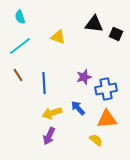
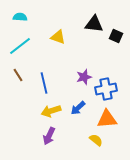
cyan semicircle: rotated 112 degrees clockwise
black square: moved 2 px down
blue line: rotated 10 degrees counterclockwise
blue arrow: rotated 91 degrees counterclockwise
yellow arrow: moved 1 px left, 2 px up
